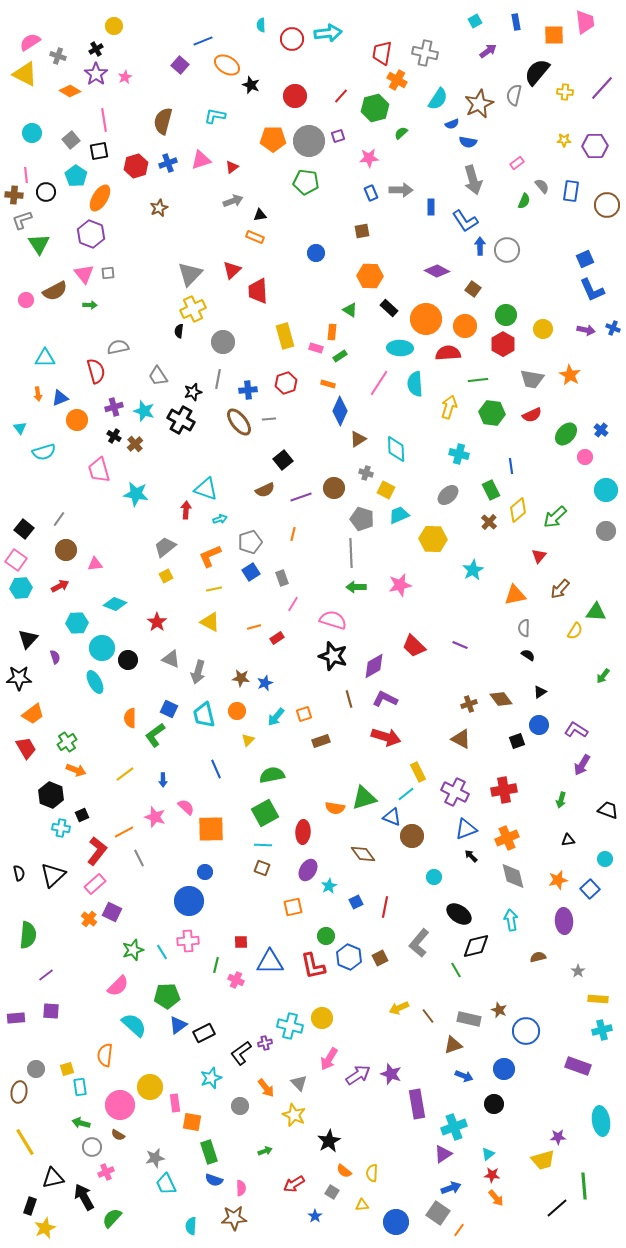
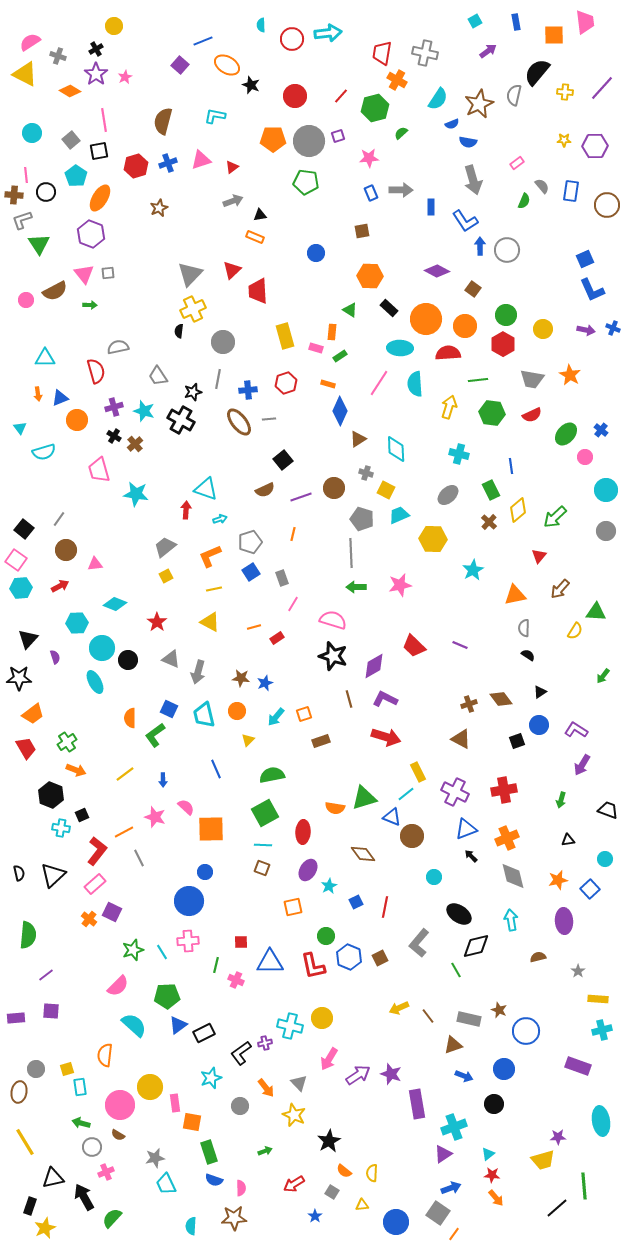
orange line at (459, 1230): moved 5 px left, 4 px down
